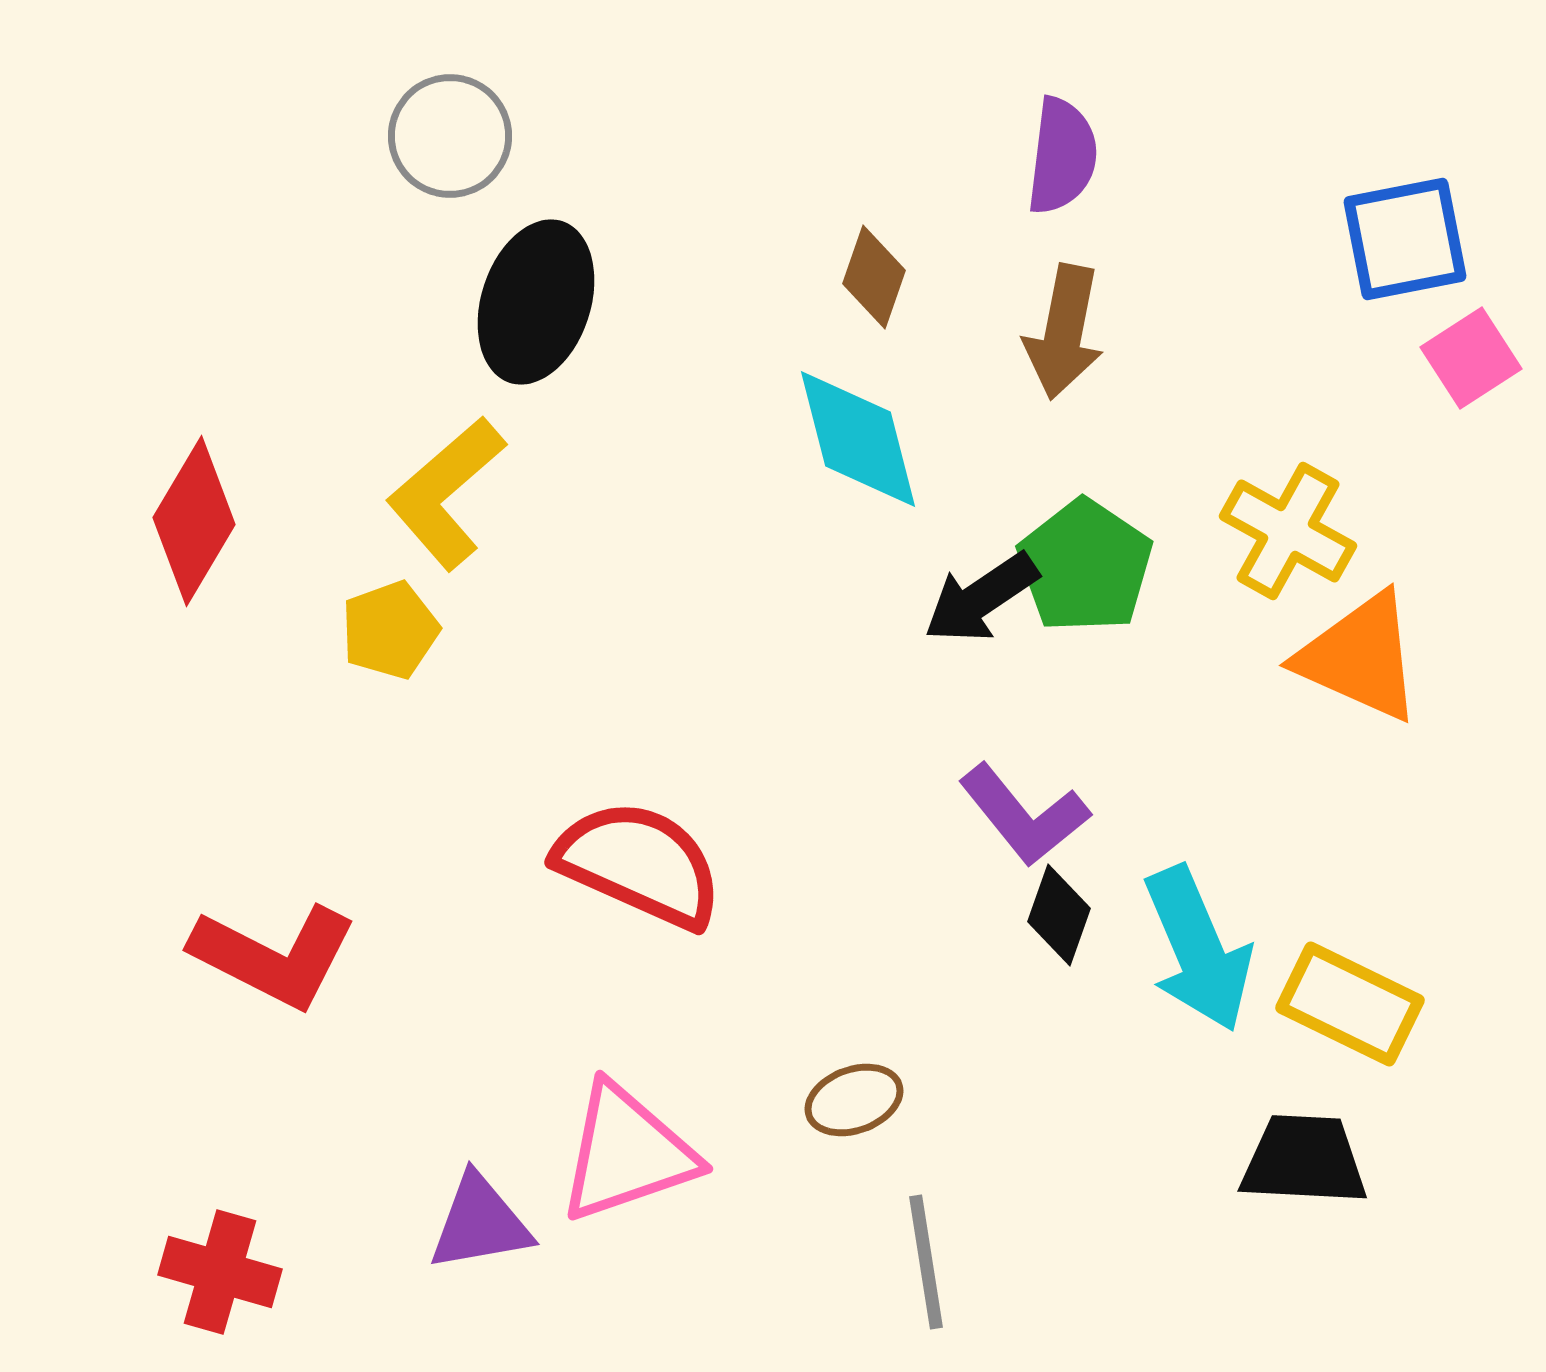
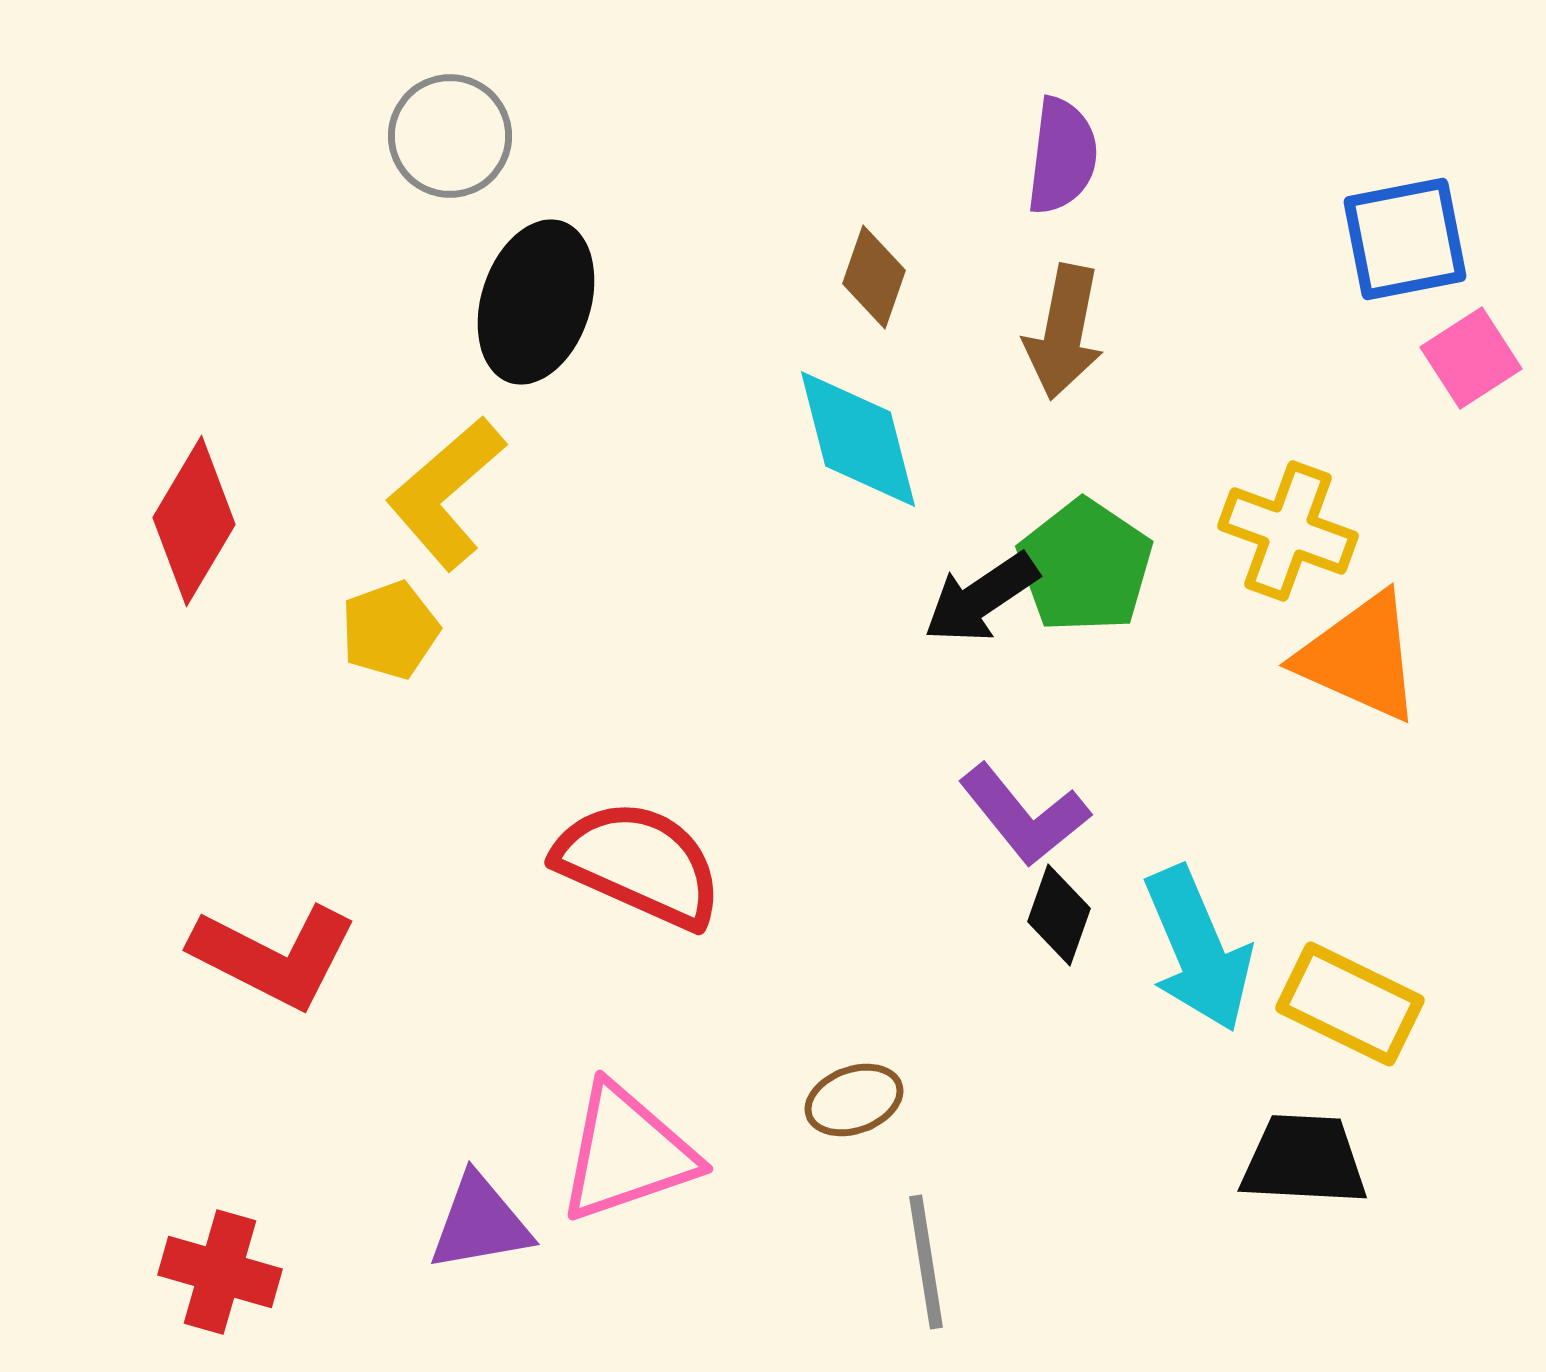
yellow cross: rotated 9 degrees counterclockwise
